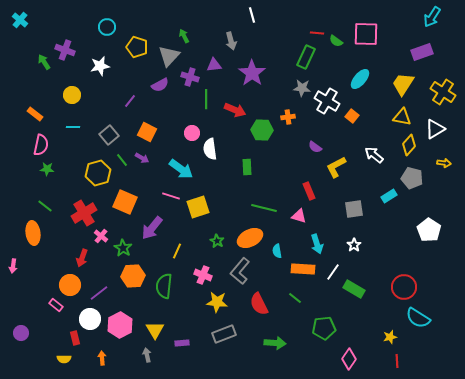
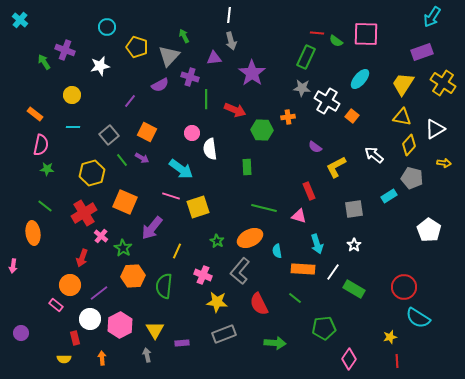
white line at (252, 15): moved 23 px left; rotated 21 degrees clockwise
purple triangle at (214, 65): moved 7 px up
yellow cross at (443, 92): moved 9 px up
yellow hexagon at (98, 173): moved 6 px left
